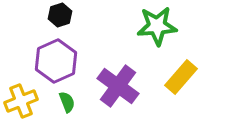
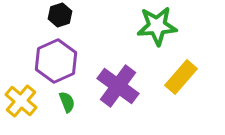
yellow cross: rotated 28 degrees counterclockwise
